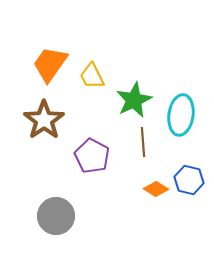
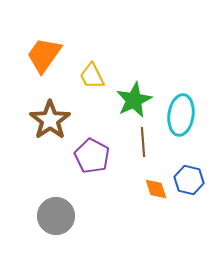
orange trapezoid: moved 6 px left, 9 px up
brown star: moved 6 px right
orange diamond: rotated 40 degrees clockwise
